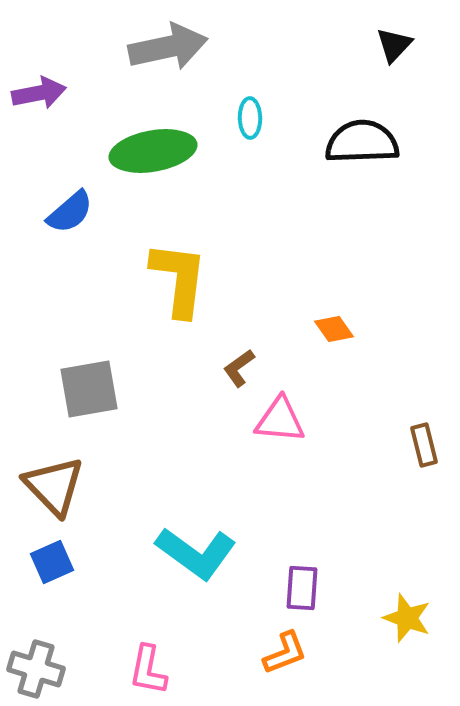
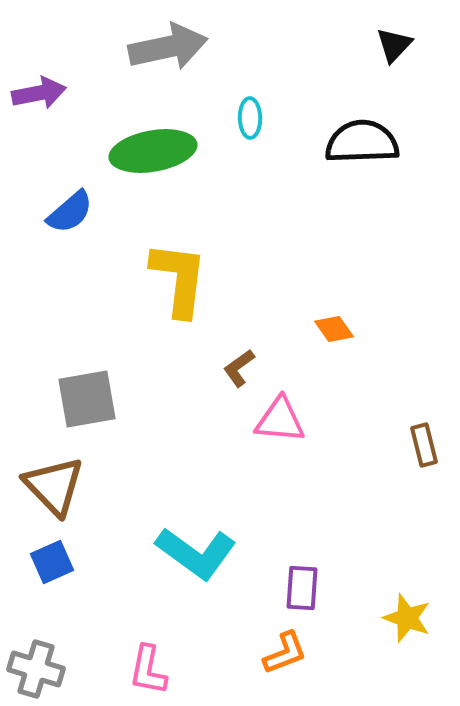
gray square: moved 2 px left, 10 px down
